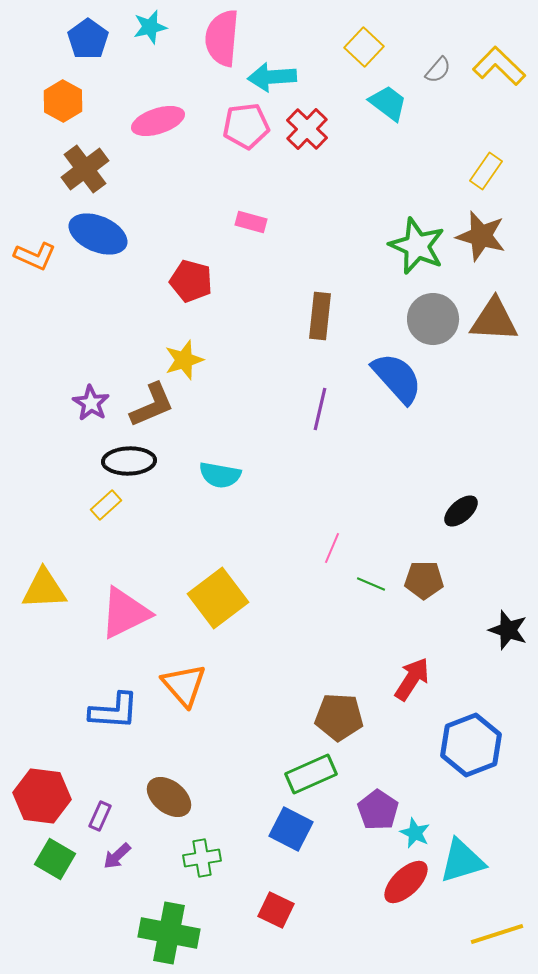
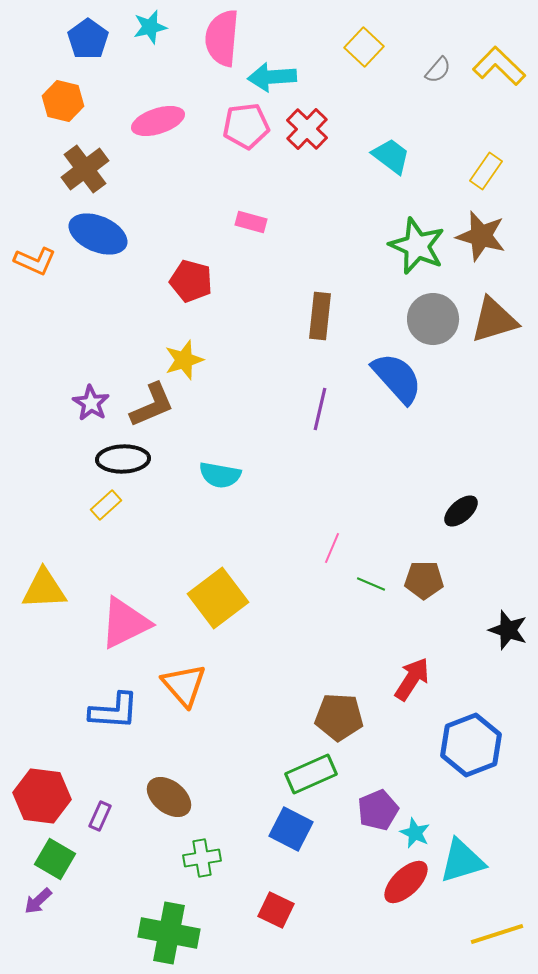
orange hexagon at (63, 101): rotated 15 degrees counterclockwise
cyan trapezoid at (388, 103): moved 3 px right, 53 px down
orange L-shape at (35, 256): moved 5 px down
brown triangle at (494, 320): rotated 20 degrees counterclockwise
black ellipse at (129, 461): moved 6 px left, 2 px up
pink triangle at (125, 613): moved 10 px down
purple pentagon at (378, 810): rotated 15 degrees clockwise
purple arrow at (117, 856): moved 79 px left, 45 px down
